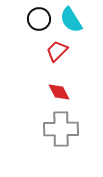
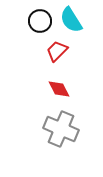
black circle: moved 1 px right, 2 px down
red diamond: moved 3 px up
gray cross: rotated 24 degrees clockwise
